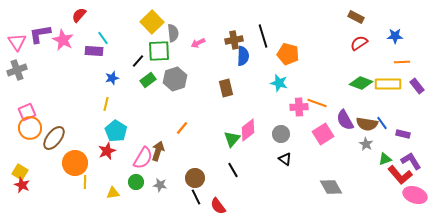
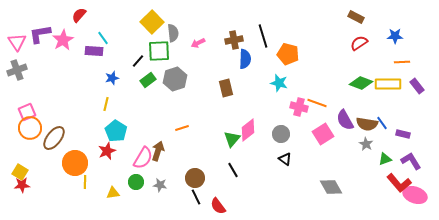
pink star at (63, 40): rotated 15 degrees clockwise
blue semicircle at (243, 56): moved 2 px right, 3 px down
pink cross at (299, 107): rotated 18 degrees clockwise
orange line at (182, 128): rotated 32 degrees clockwise
red L-shape at (400, 175): moved 1 px left, 8 px down
red star at (22, 185): rotated 28 degrees counterclockwise
